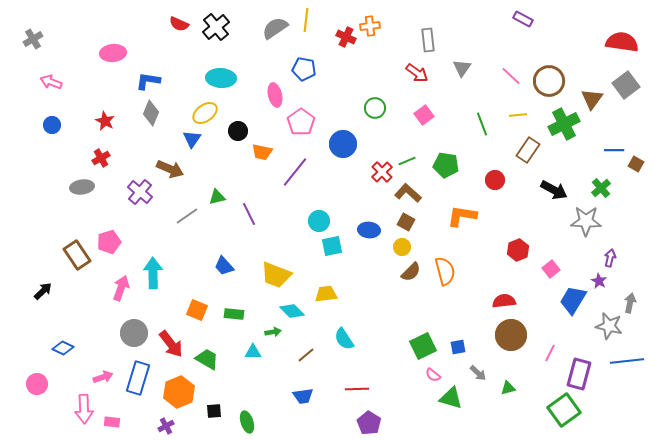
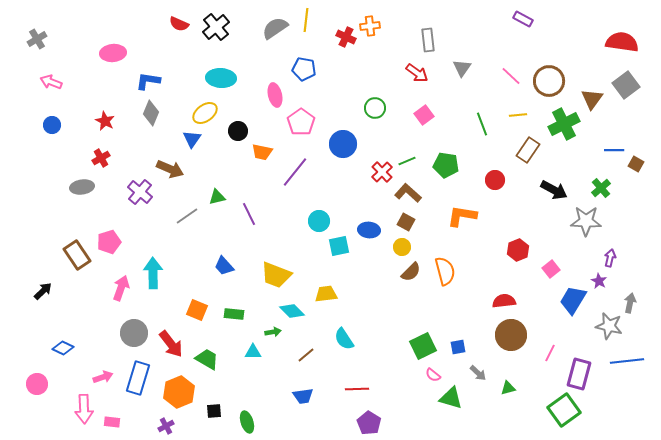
gray cross at (33, 39): moved 4 px right
cyan square at (332, 246): moved 7 px right
